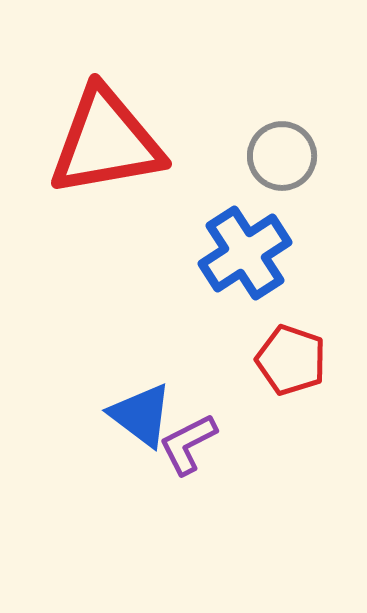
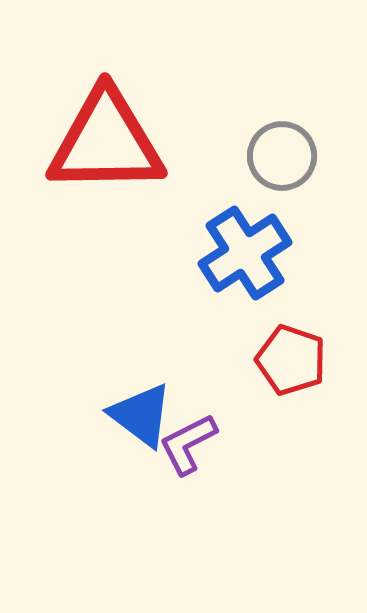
red triangle: rotated 9 degrees clockwise
